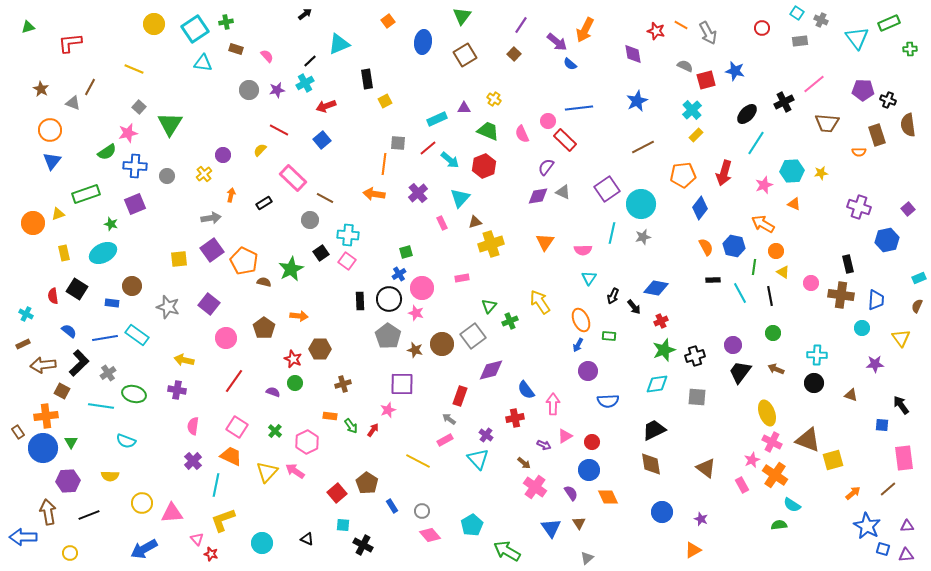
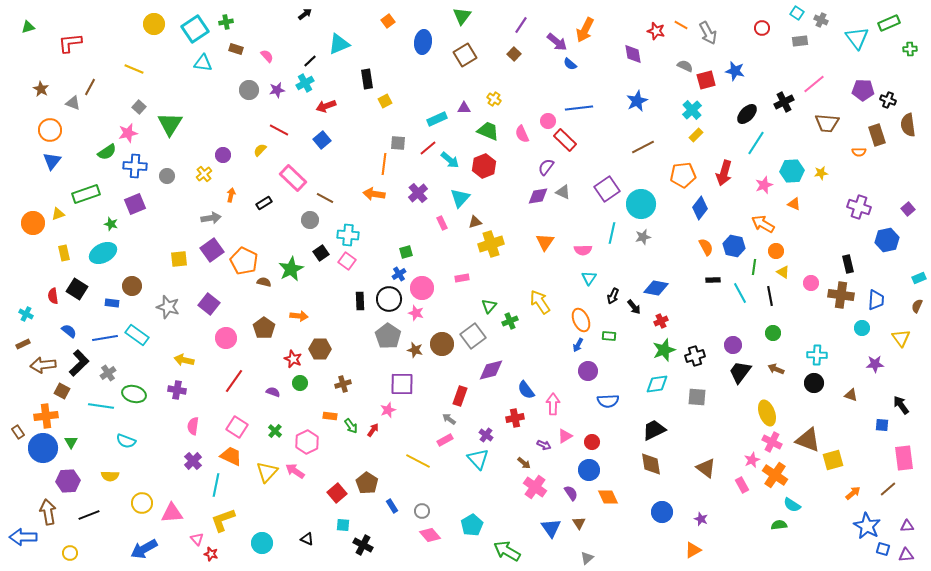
green circle at (295, 383): moved 5 px right
